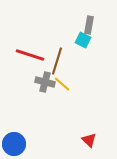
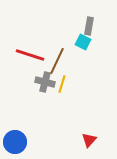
gray rectangle: moved 1 px down
cyan square: moved 2 px down
brown line: rotated 8 degrees clockwise
yellow line: rotated 66 degrees clockwise
red triangle: rotated 28 degrees clockwise
blue circle: moved 1 px right, 2 px up
